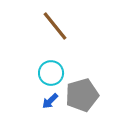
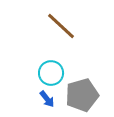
brown line: moved 6 px right; rotated 8 degrees counterclockwise
blue arrow: moved 3 px left, 2 px up; rotated 84 degrees counterclockwise
